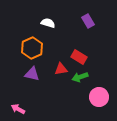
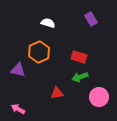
purple rectangle: moved 3 px right, 2 px up
orange hexagon: moved 7 px right, 4 px down
red rectangle: rotated 14 degrees counterclockwise
red triangle: moved 4 px left, 24 px down
purple triangle: moved 14 px left, 4 px up
